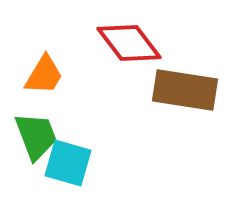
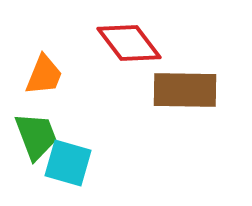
orange trapezoid: rotated 9 degrees counterclockwise
brown rectangle: rotated 8 degrees counterclockwise
